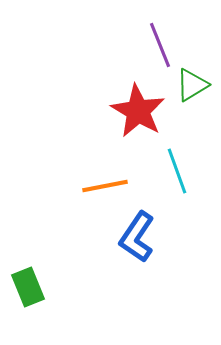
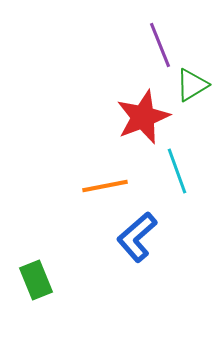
red star: moved 5 px right, 6 px down; rotated 20 degrees clockwise
blue L-shape: rotated 15 degrees clockwise
green rectangle: moved 8 px right, 7 px up
